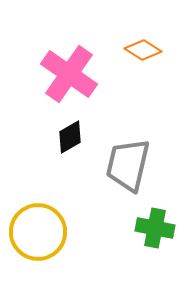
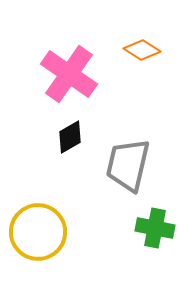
orange diamond: moved 1 px left
